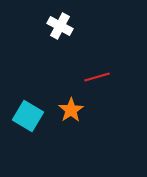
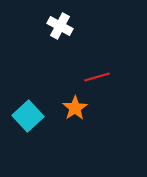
orange star: moved 4 px right, 2 px up
cyan square: rotated 16 degrees clockwise
